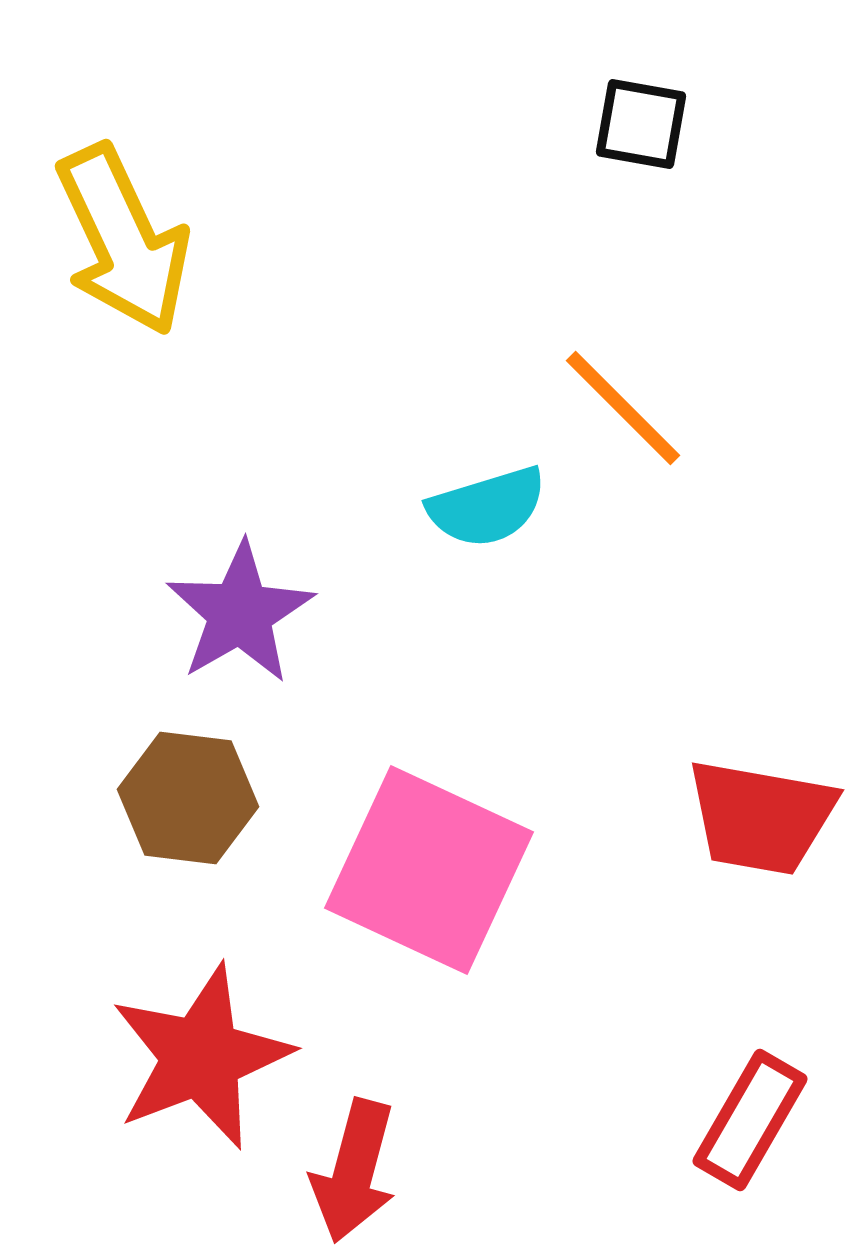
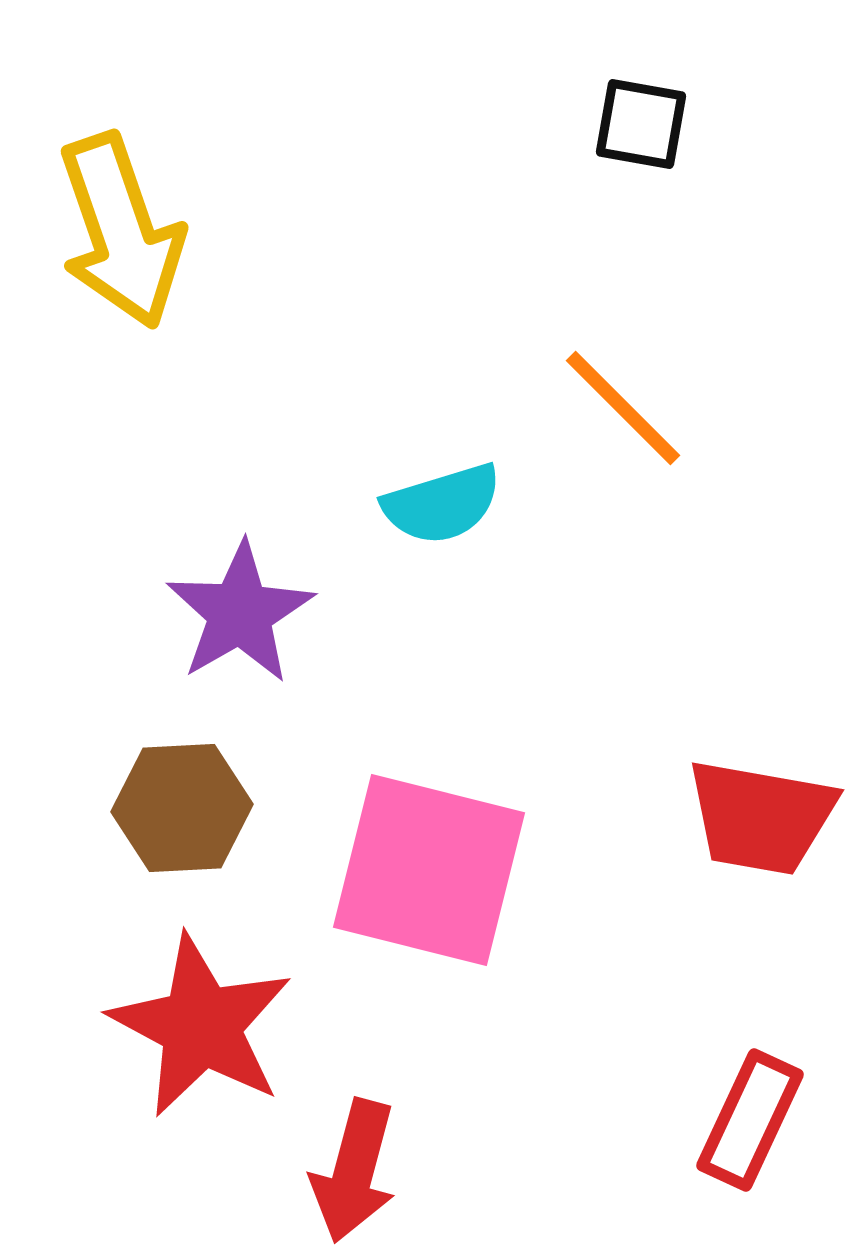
yellow arrow: moved 2 px left, 9 px up; rotated 6 degrees clockwise
cyan semicircle: moved 45 px left, 3 px up
brown hexagon: moved 6 px left, 10 px down; rotated 10 degrees counterclockwise
pink square: rotated 11 degrees counterclockwise
red star: moved 31 px up; rotated 23 degrees counterclockwise
red rectangle: rotated 5 degrees counterclockwise
